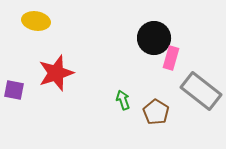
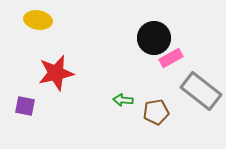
yellow ellipse: moved 2 px right, 1 px up
pink rectangle: rotated 45 degrees clockwise
red star: rotated 6 degrees clockwise
purple square: moved 11 px right, 16 px down
green arrow: rotated 66 degrees counterclockwise
brown pentagon: rotated 30 degrees clockwise
